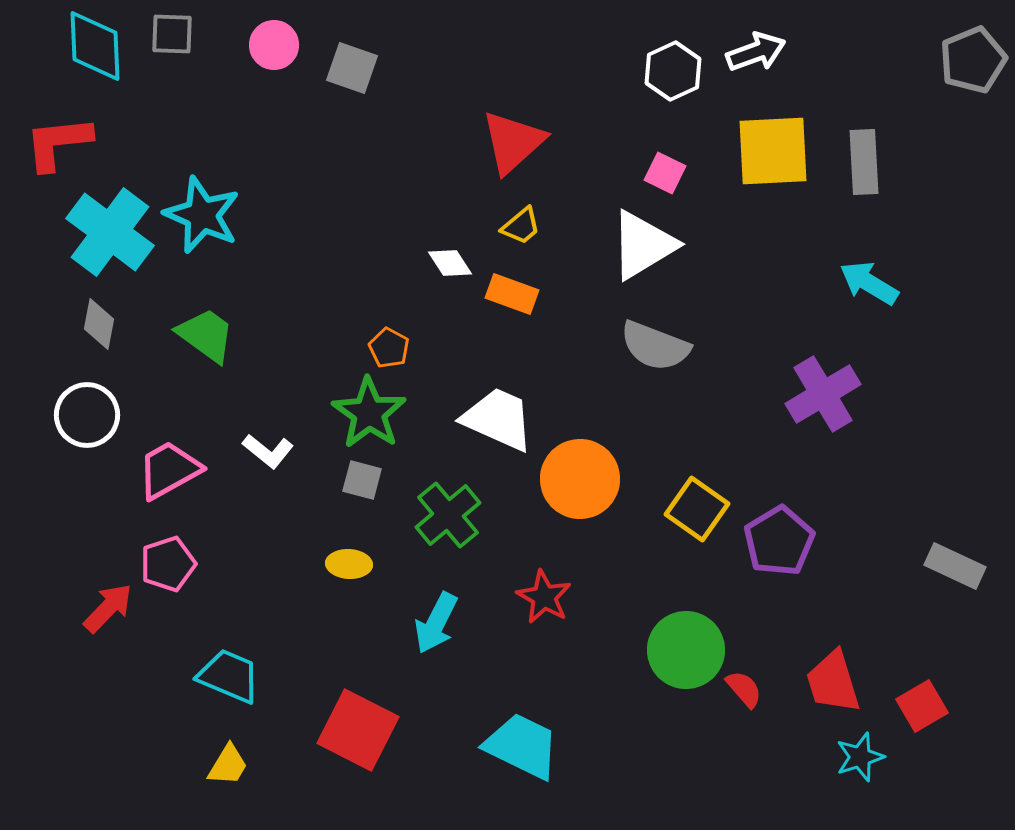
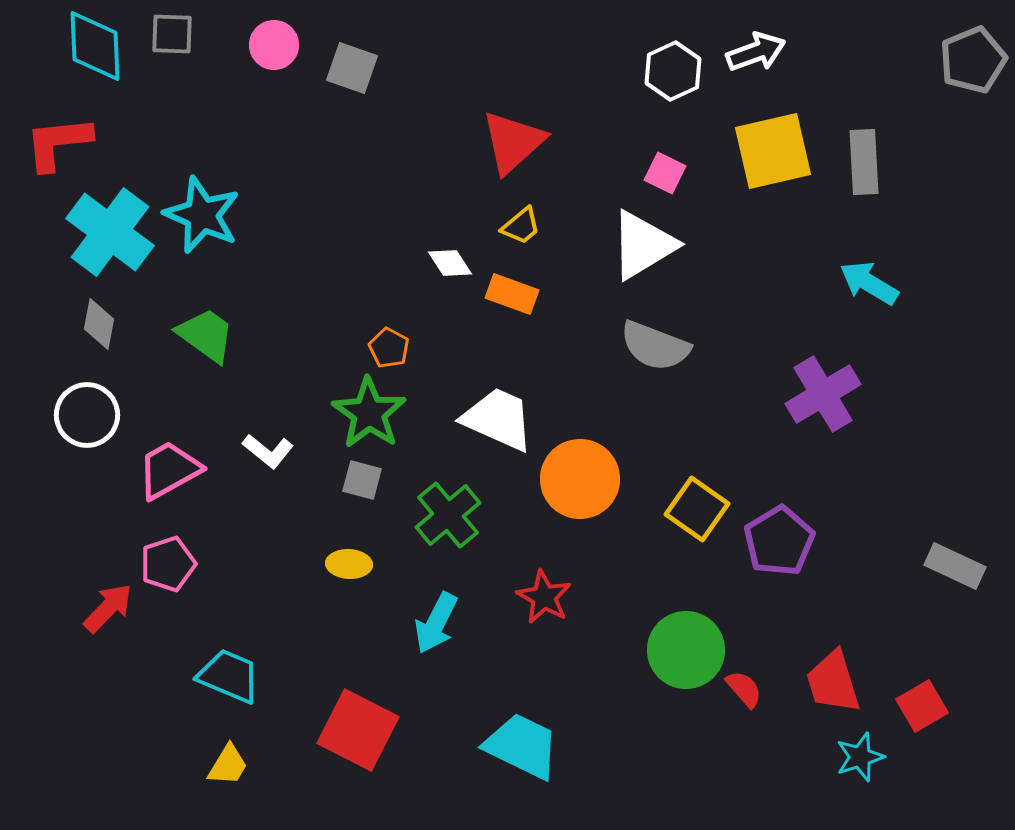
yellow square at (773, 151): rotated 10 degrees counterclockwise
